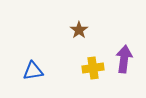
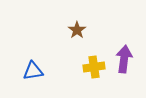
brown star: moved 2 px left
yellow cross: moved 1 px right, 1 px up
